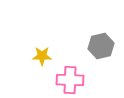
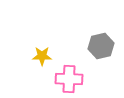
pink cross: moved 1 px left, 1 px up
